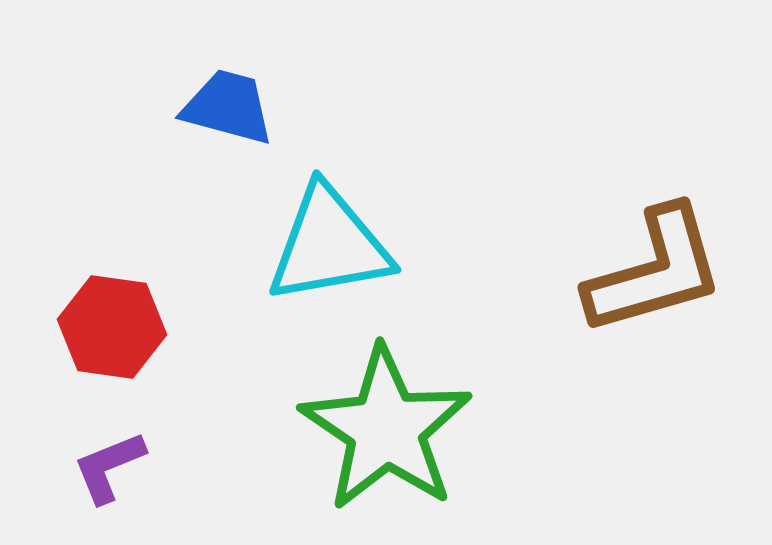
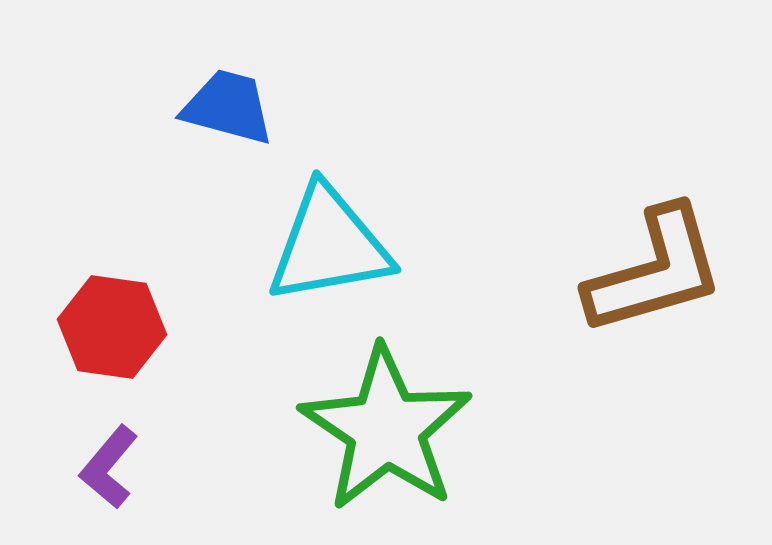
purple L-shape: rotated 28 degrees counterclockwise
